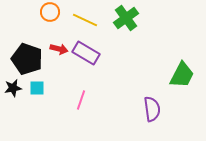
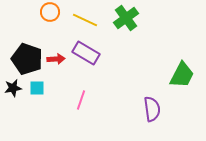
red arrow: moved 3 px left, 10 px down; rotated 18 degrees counterclockwise
